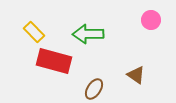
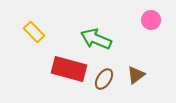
green arrow: moved 8 px right, 5 px down; rotated 24 degrees clockwise
red rectangle: moved 15 px right, 8 px down
brown triangle: rotated 48 degrees clockwise
brown ellipse: moved 10 px right, 10 px up
